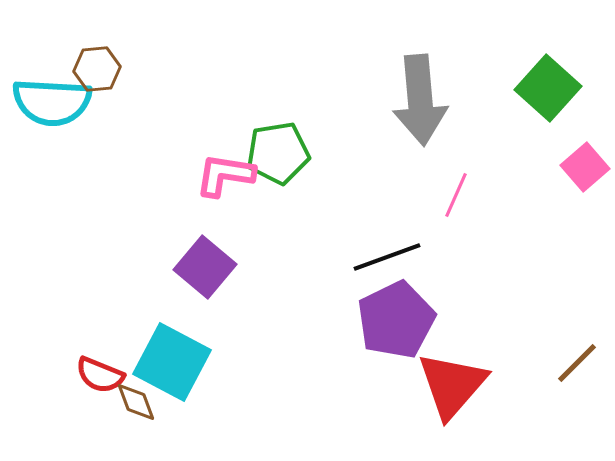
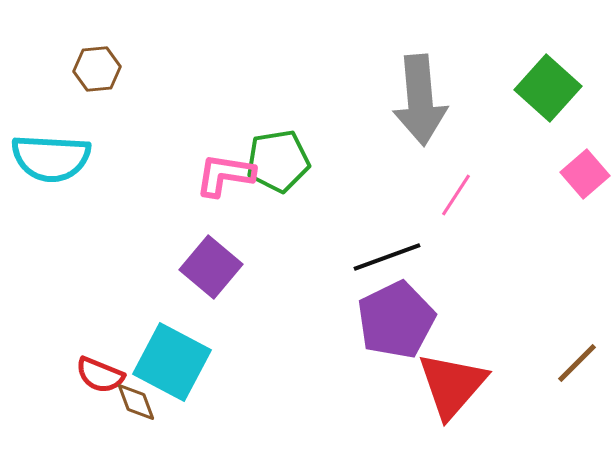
cyan semicircle: moved 1 px left, 56 px down
green pentagon: moved 8 px down
pink square: moved 7 px down
pink line: rotated 9 degrees clockwise
purple square: moved 6 px right
